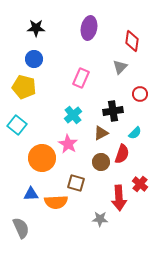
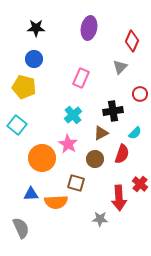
red diamond: rotated 15 degrees clockwise
brown circle: moved 6 px left, 3 px up
